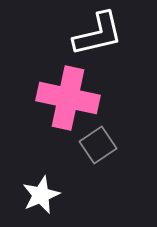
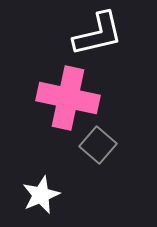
gray square: rotated 15 degrees counterclockwise
